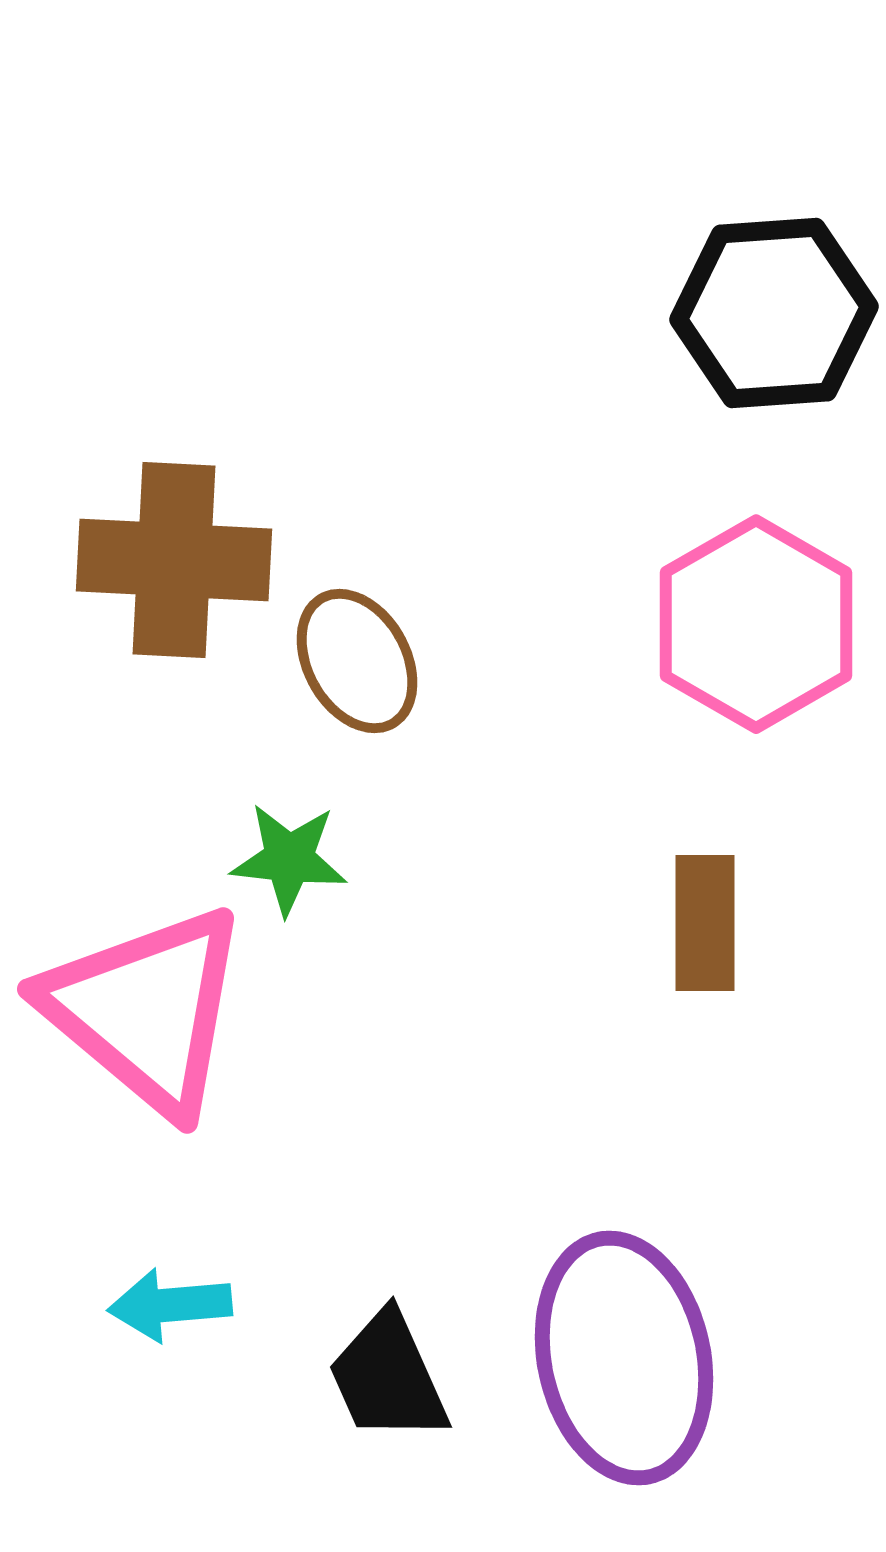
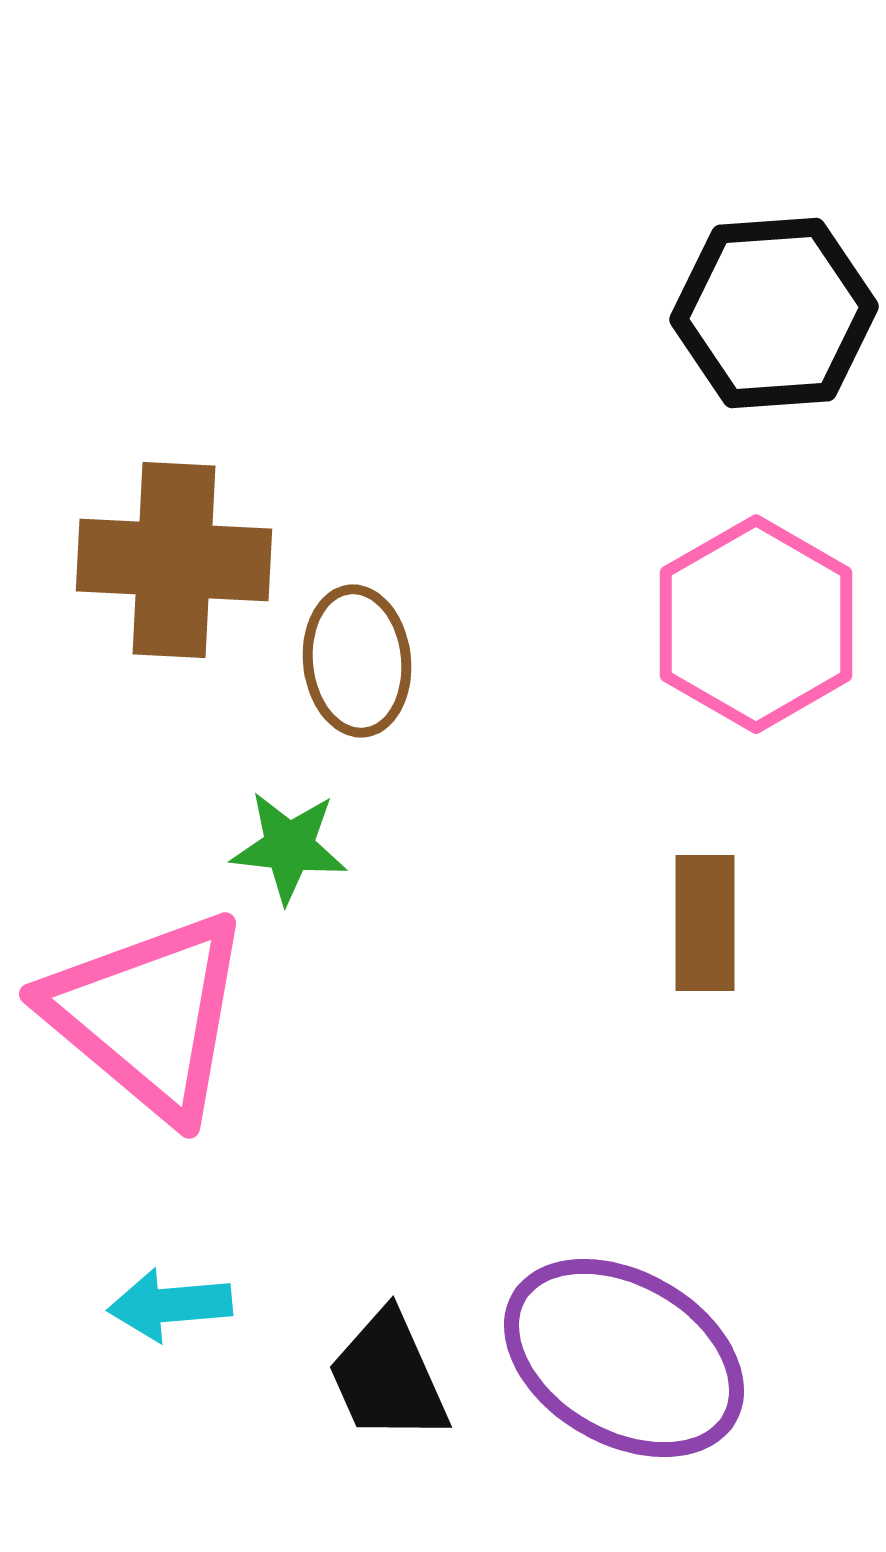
brown ellipse: rotated 23 degrees clockwise
green star: moved 12 px up
pink triangle: moved 2 px right, 5 px down
purple ellipse: rotated 48 degrees counterclockwise
